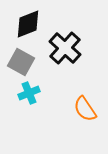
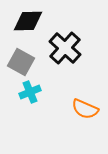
black diamond: moved 3 px up; rotated 20 degrees clockwise
cyan cross: moved 1 px right, 1 px up
orange semicircle: rotated 32 degrees counterclockwise
